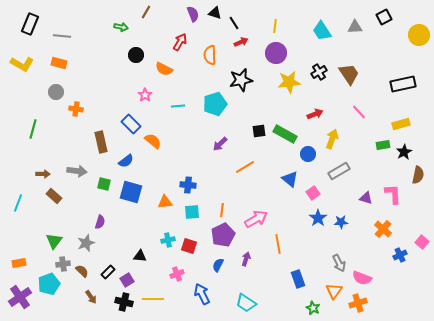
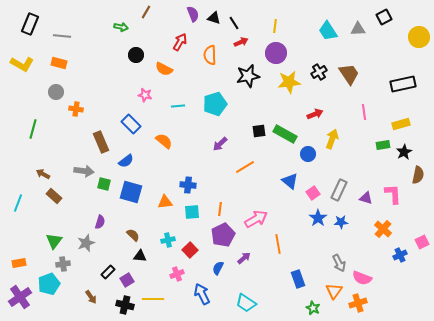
black triangle at (215, 13): moved 1 px left, 5 px down
gray triangle at (355, 27): moved 3 px right, 2 px down
cyan trapezoid at (322, 31): moved 6 px right
yellow circle at (419, 35): moved 2 px down
black star at (241, 80): moved 7 px right, 4 px up
pink star at (145, 95): rotated 24 degrees counterclockwise
pink line at (359, 112): moved 5 px right; rotated 35 degrees clockwise
orange semicircle at (153, 141): moved 11 px right
brown rectangle at (101, 142): rotated 10 degrees counterclockwise
gray arrow at (77, 171): moved 7 px right
gray rectangle at (339, 171): moved 19 px down; rotated 35 degrees counterclockwise
brown arrow at (43, 174): rotated 152 degrees counterclockwise
blue triangle at (290, 179): moved 2 px down
orange line at (222, 210): moved 2 px left, 1 px up
pink square at (422, 242): rotated 24 degrees clockwise
red square at (189, 246): moved 1 px right, 4 px down; rotated 28 degrees clockwise
purple arrow at (246, 259): moved 2 px left, 1 px up; rotated 32 degrees clockwise
blue semicircle at (218, 265): moved 3 px down
brown semicircle at (82, 271): moved 51 px right, 36 px up
black cross at (124, 302): moved 1 px right, 3 px down
